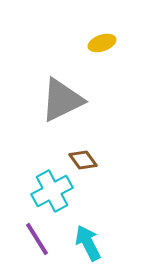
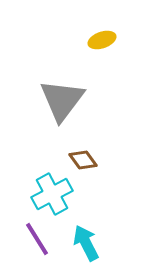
yellow ellipse: moved 3 px up
gray triangle: rotated 27 degrees counterclockwise
cyan cross: moved 3 px down
cyan arrow: moved 2 px left
